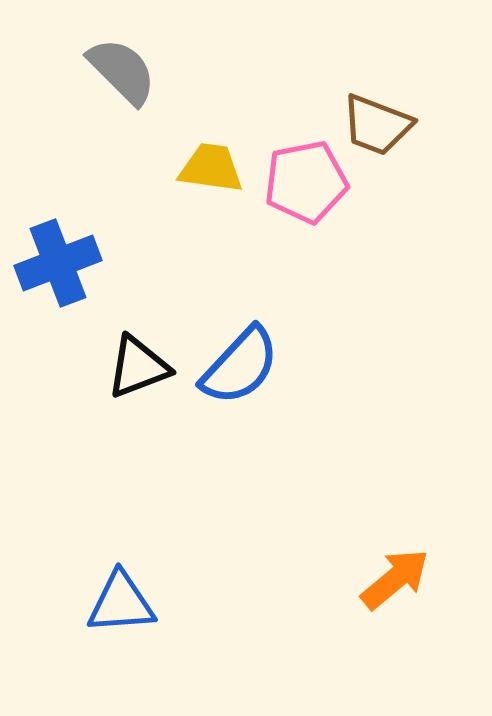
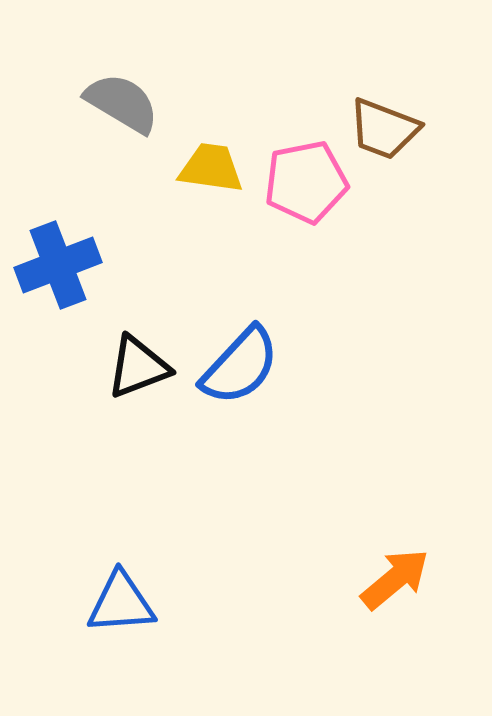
gray semicircle: moved 32 px down; rotated 14 degrees counterclockwise
brown trapezoid: moved 7 px right, 4 px down
blue cross: moved 2 px down
